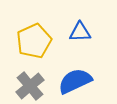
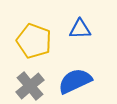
blue triangle: moved 3 px up
yellow pentagon: rotated 28 degrees counterclockwise
